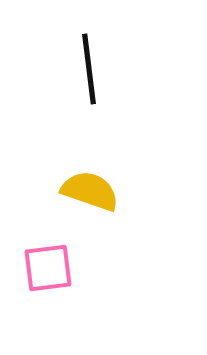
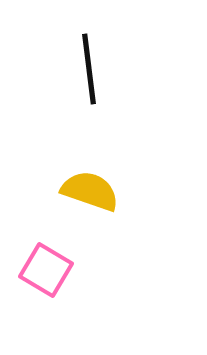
pink square: moved 2 px left, 2 px down; rotated 38 degrees clockwise
